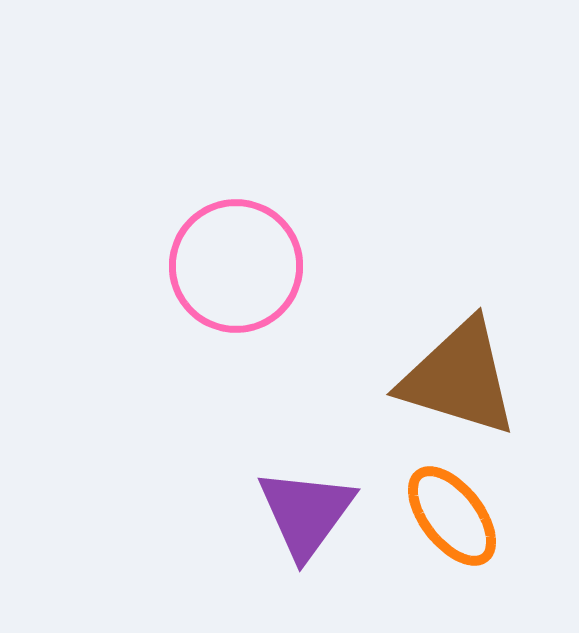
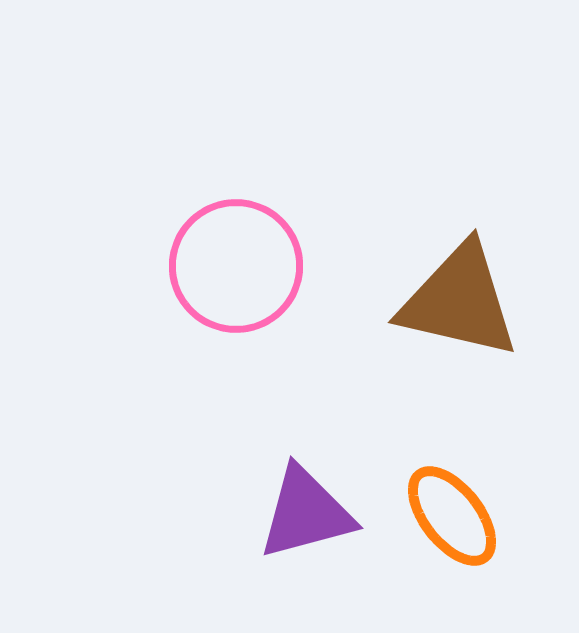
brown triangle: moved 77 px up; rotated 4 degrees counterclockwise
purple triangle: rotated 39 degrees clockwise
